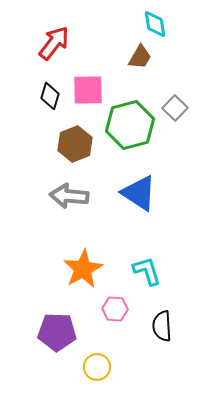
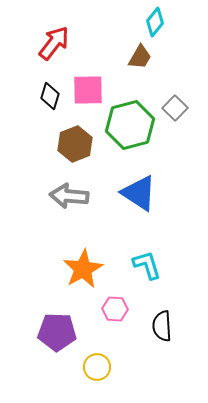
cyan diamond: moved 2 px up; rotated 48 degrees clockwise
cyan L-shape: moved 6 px up
